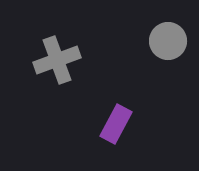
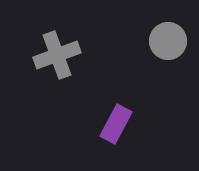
gray cross: moved 5 px up
